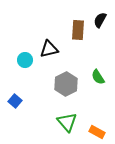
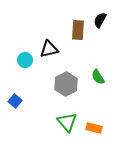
orange rectangle: moved 3 px left, 4 px up; rotated 14 degrees counterclockwise
